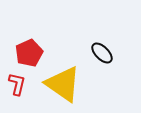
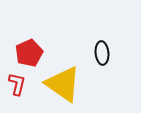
black ellipse: rotated 40 degrees clockwise
